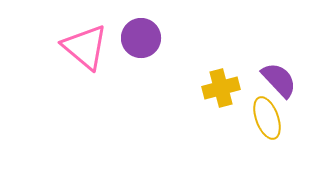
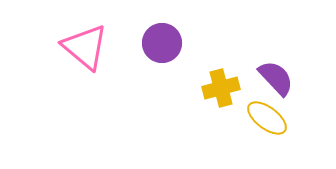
purple circle: moved 21 px right, 5 px down
purple semicircle: moved 3 px left, 2 px up
yellow ellipse: rotated 33 degrees counterclockwise
